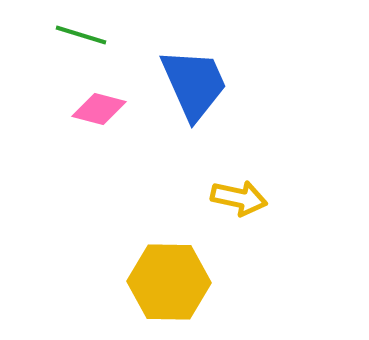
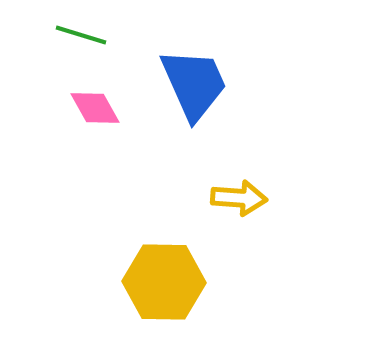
pink diamond: moved 4 px left, 1 px up; rotated 46 degrees clockwise
yellow arrow: rotated 8 degrees counterclockwise
yellow hexagon: moved 5 px left
